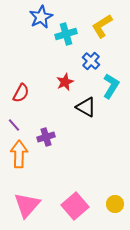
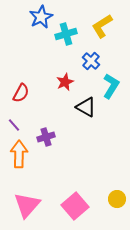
yellow circle: moved 2 px right, 5 px up
